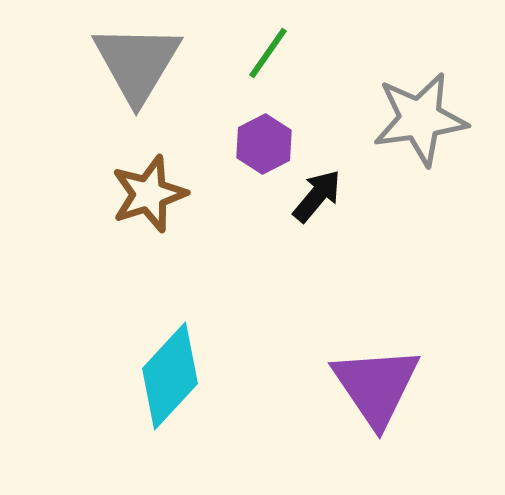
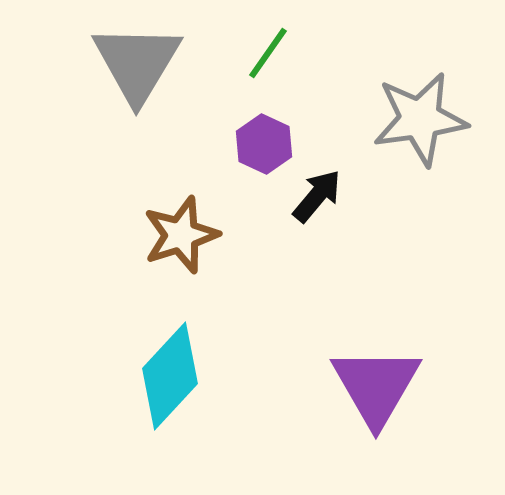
purple hexagon: rotated 8 degrees counterclockwise
brown star: moved 32 px right, 41 px down
purple triangle: rotated 4 degrees clockwise
